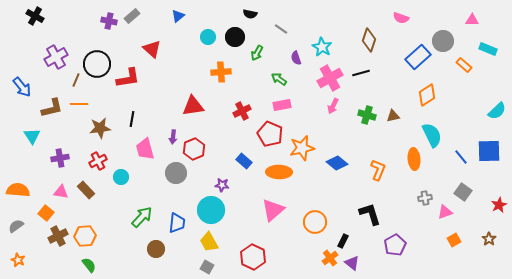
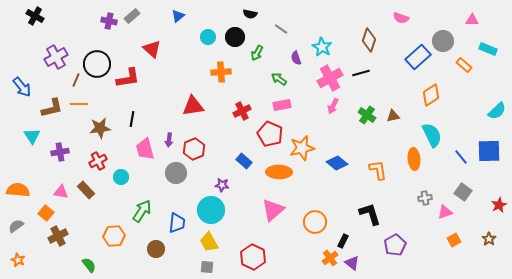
orange diamond at (427, 95): moved 4 px right
green cross at (367, 115): rotated 18 degrees clockwise
purple arrow at (173, 137): moved 4 px left, 3 px down
purple cross at (60, 158): moved 6 px up
orange L-shape at (378, 170): rotated 30 degrees counterclockwise
green arrow at (142, 217): moved 6 px up; rotated 10 degrees counterclockwise
orange hexagon at (85, 236): moved 29 px right
gray square at (207, 267): rotated 24 degrees counterclockwise
